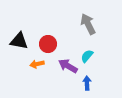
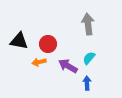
gray arrow: rotated 20 degrees clockwise
cyan semicircle: moved 2 px right, 2 px down
orange arrow: moved 2 px right, 2 px up
